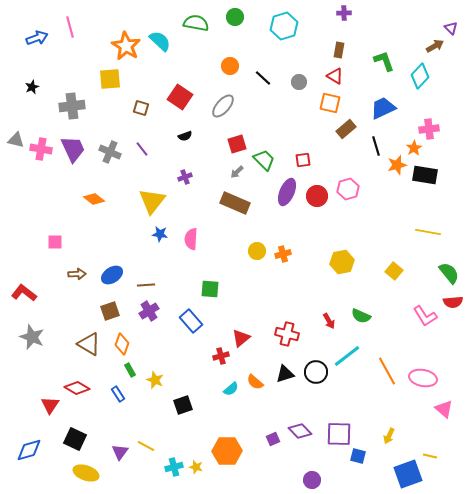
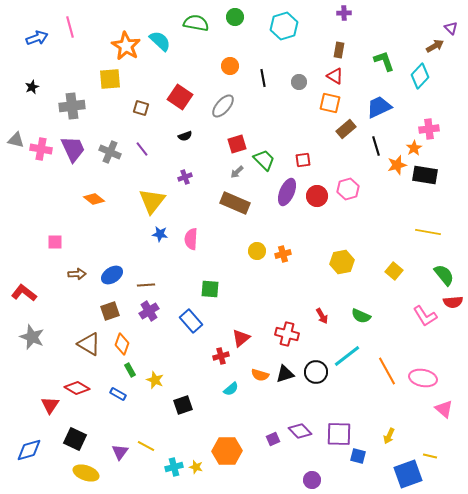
black line at (263, 78): rotated 36 degrees clockwise
blue trapezoid at (383, 108): moved 4 px left, 1 px up
green semicircle at (449, 273): moved 5 px left, 2 px down
red arrow at (329, 321): moved 7 px left, 5 px up
orange semicircle at (255, 382): moved 5 px right, 7 px up; rotated 24 degrees counterclockwise
blue rectangle at (118, 394): rotated 28 degrees counterclockwise
